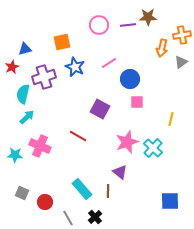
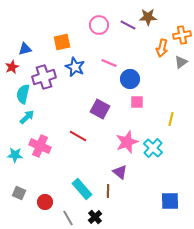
purple line: rotated 35 degrees clockwise
pink line: rotated 56 degrees clockwise
gray square: moved 3 px left
